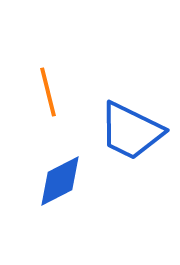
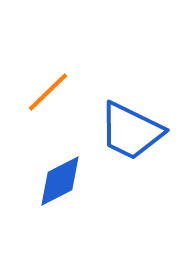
orange line: rotated 60 degrees clockwise
